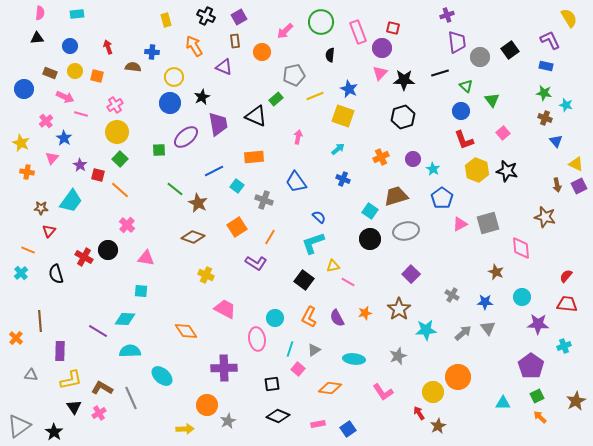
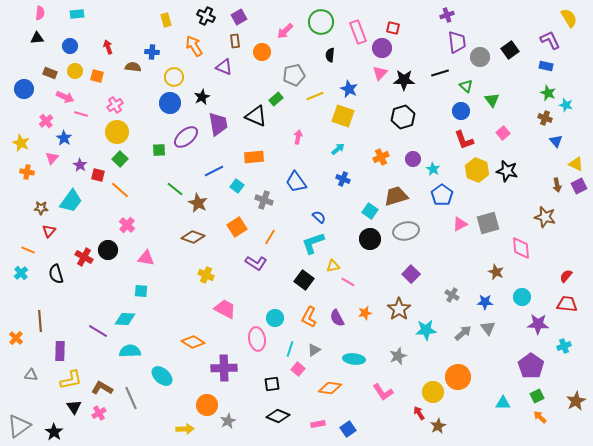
green star at (544, 93): moved 4 px right; rotated 14 degrees clockwise
blue pentagon at (442, 198): moved 3 px up
orange diamond at (186, 331): moved 7 px right, 11 px down; rotated 25 degrees counterclockwise
